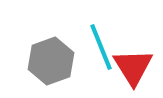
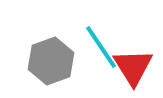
cyan line: rotated 12 degrees counterclockwise
